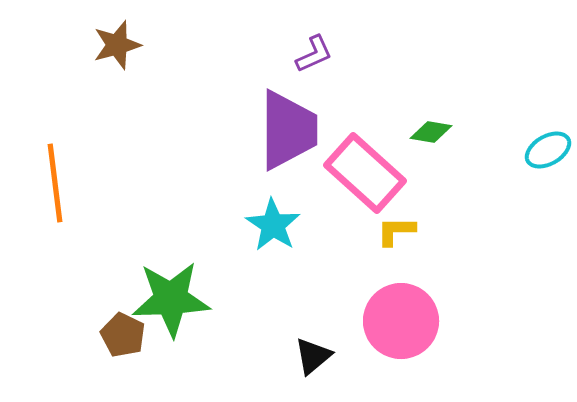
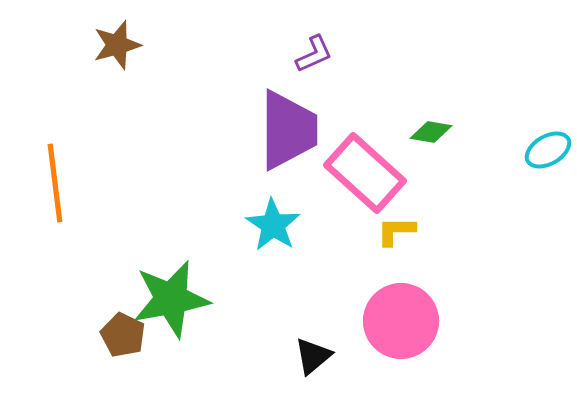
green star: rotated 8 degrees counterclockwise
